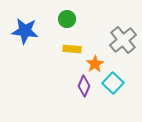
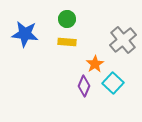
blue star: moved 3 px down
yellow rectangle: moved 5 px left, 7 px up
